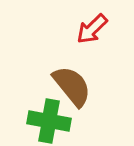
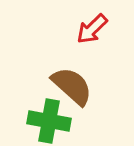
brown semicircle: rotated 9 degrees counterclockwise
